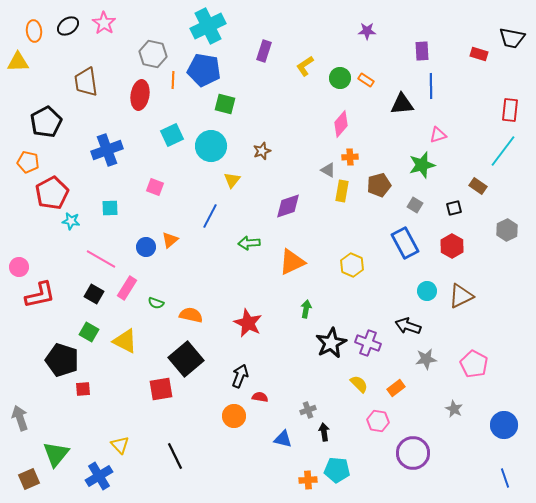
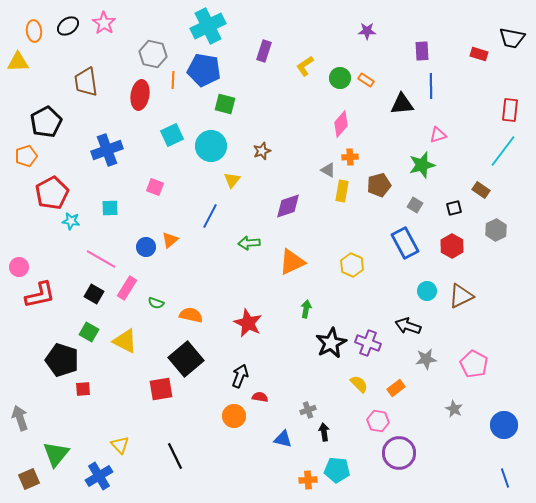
orange pentagon at (28, 162): moved 2 px left, 6 px up; rotated 30 degrees counterclockwise
brown rectangle at (478, 186): moved 3 px right, 4 px down
gray hexagon at (507, 230): moved 11 px left
purple circle at (413, 453): moved 14 px left
